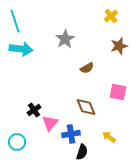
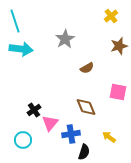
cyan circle: moved 6 px right, 2 px up
black semicircle: moved 2 px right
